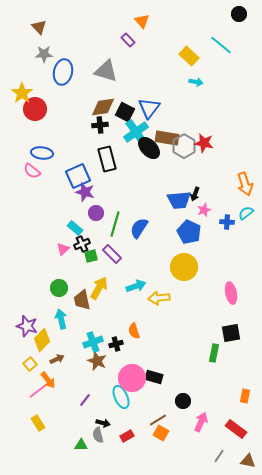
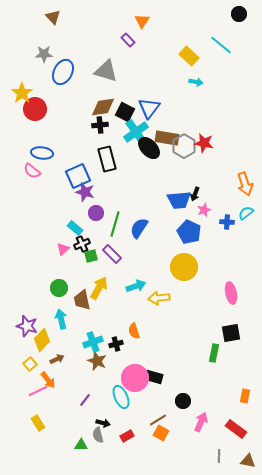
orange triangle at (142, 21): rotated 14 degrees clockwise
brown triangle at (39, 27): moved 14 px right, 10 px up
blue ellipse at (63, 72): rotated 15 degrees clockwise
pink circle at (132, 378): moved 3 px right
pink line at (38, 391): rotated 12 degrees clockwise
gray line at (219, 456): rotated 32 degrees counterclockwise
